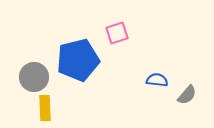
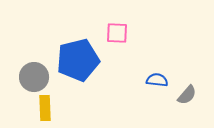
pink square: rotated 20 degrees clockwise
